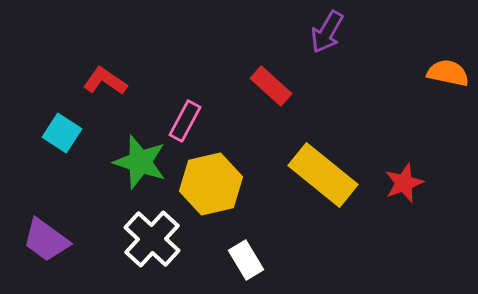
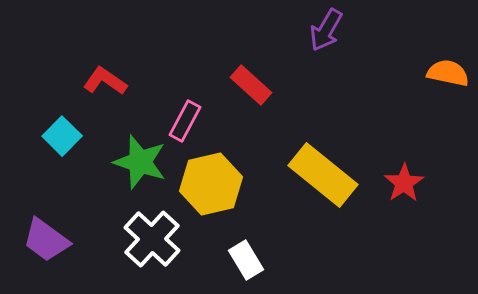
purple arrow: moved 1 px left, 2 px up
red rectangle: moved 20 px left, 1 px up
cyan square: moved 3 px down; rotated 12 degrees clockwise
red star: rotated 12 degrees counterclockwise
